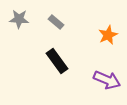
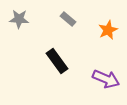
gray rectangle: moved 12 px right, 3 px up
orange star: moved 5 px up
purple arrow: moved 1 px left, 1 px up
